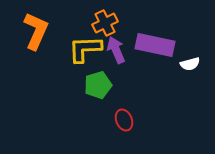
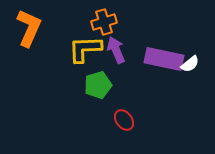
orange cross: moved 1 px left, 1 px up; rotated 10 degrees clockwise
orange L-shape: moved 7 px left, 3 px up
purple rectangle: moved 9 px right, 14 px down
white semicircle: rotated 24 degrees counterclockwise
red ellipse: rotated 15 degrees counterclockwise
